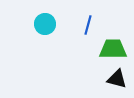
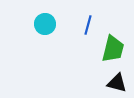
green trapezoid: rotated 104 degrees clockwise
black triangle: moved 4 px down
